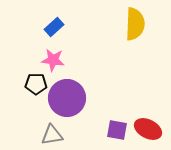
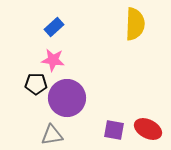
purple square: moved 3 px left
